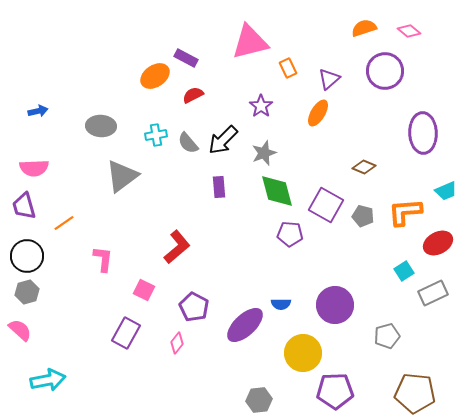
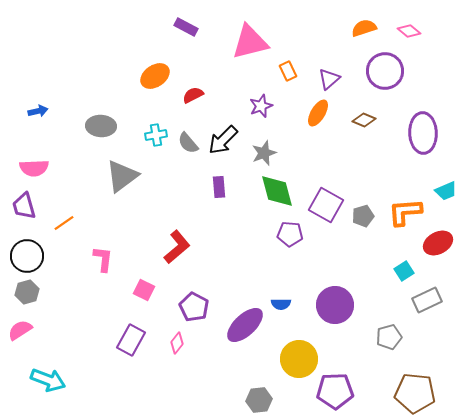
purple rectangle at (186, 58): moved 31 px up
orange rectangle at (288, 68): moved 3 px down
purple star at (261, 106): rotated 15 degrees clockwise
brown diamond at (364, 167): moved 47 px up
gray pentagon at (363, 216): rotated 30 degrees counterclockwise
gray rectangle at (433, 293): moved 6 px left, 7 px down
pink semicircle at (20, 330): rotated 75 degrees counterclockwise
purple rectangle at (126, 333): moved 5 px right, 7 px down
gray pentagon at (387, 336): moved 2 px right, 1 px down
yellow circle at (303, 353): moved 4 px left, 6 px down
cyan arrow at (48, 380): rotated 32 degrees clockwise
